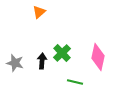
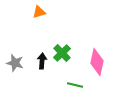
orange triangle: rotated 24 degrees clockwise
pink diamond: moved 1 px left, 5 px down
green line: moved 3 px down
